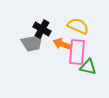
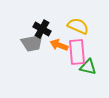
orange arrow: moved 3 px left, 1 px down
pink rectangle: rotated 10 degrees counterclockwise
